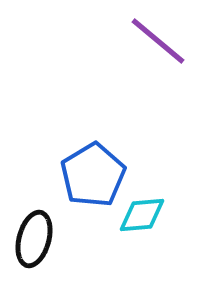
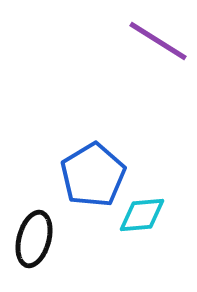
purple line: rotated 8 degrees counterclockwise
